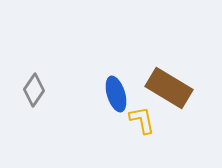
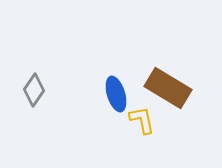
brown rectangle: moved 1 px left
